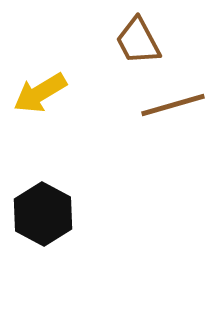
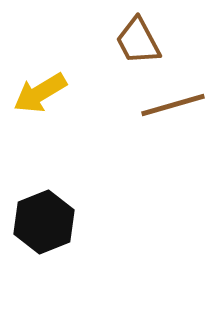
black hexagon: moved 1 px right, 8 px down; rotated 10 degrees clockwise
